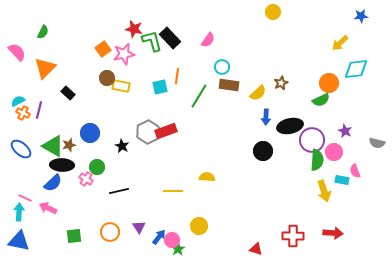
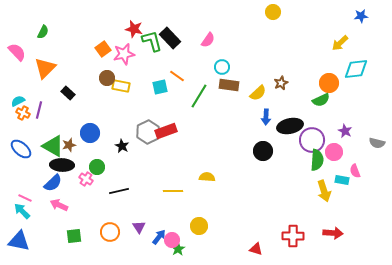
orange line at (177, 76): rotated 63 degrees counterclockwise
pink arrow at (48, 208): moved 11 px right, 3 px up
cyan arrow at (19, 212): moved 3 px right, 1 px up; rotated 48 degrees counterclockwise
